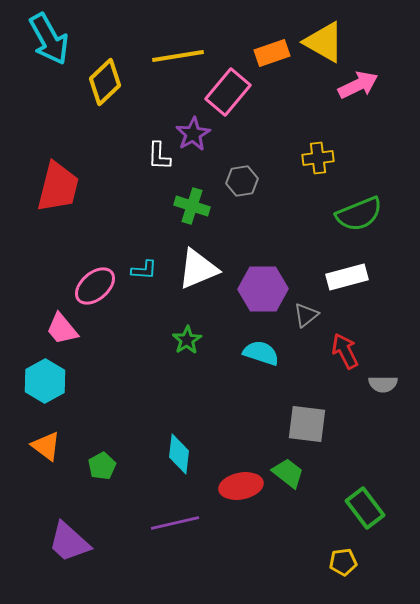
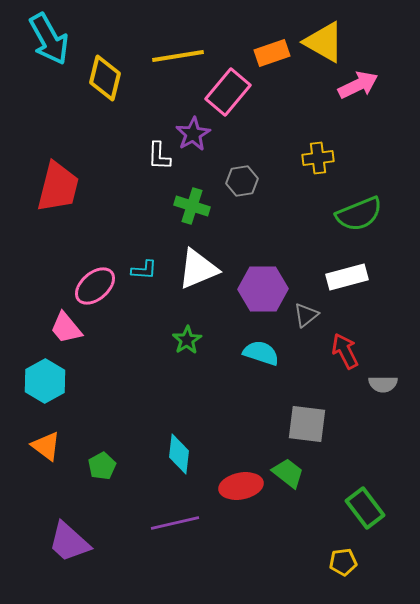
yellow diamond: moved 4 px up; rotated 33 degrees counterclockwise
pink trapezoid: moved 4 px right, 1 px up
